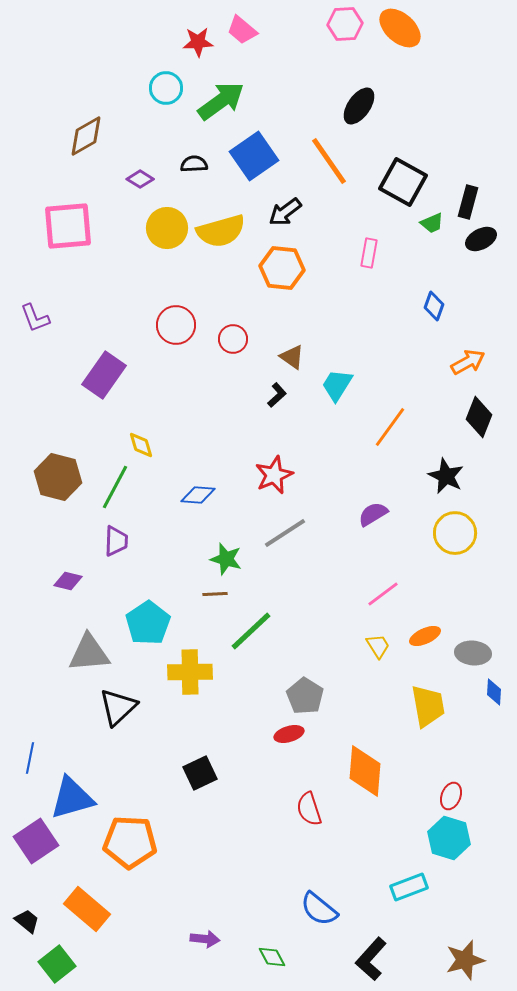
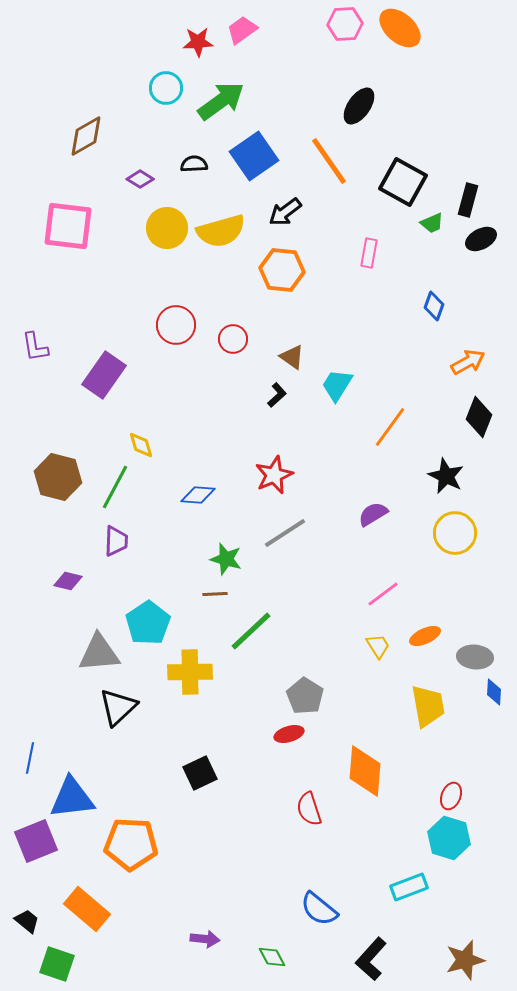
pink trapezoid at (242, 30): rotated 104 degrees clockwise
black rectangle at (468, 202): moved 2 px up
pink square at (68, 226): rotated 12 degrees clockwise
orange hexagon at (282, 268): moved 2 px down
purple L-shape at (35, 318): moved 29 px down; rotated 12 degrees clockwise
gray triangle at (89, 653): moved 10 px right
gray ellipse at (473, 653): moved 2 px right, 4 px down
blue triangle at (72, 798): rotated 9 degrees clockwise
purple square at (36, 841): rotated 12 degrees clockwise
orange pentagon at (130, 842): moved 1 px right, 2 px down
green square at (57, 964): rotated 33 degrees counterclockwise
